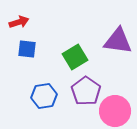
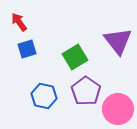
red arrow: rotated 108 degrees counterclockwise
purple triangle: rotated 44 degrees clockwise
blue square: rotated 24 degrees counterclockwise
blue hexagon: rotated 20 degrees clockwise
pink circle: moved 3 px right, 2 px up
